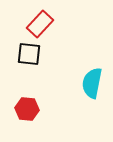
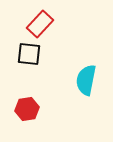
cyan semicircle: moved 6 px left, 3 px up
red hexagon: rotated 15 degrees counterclockwise
